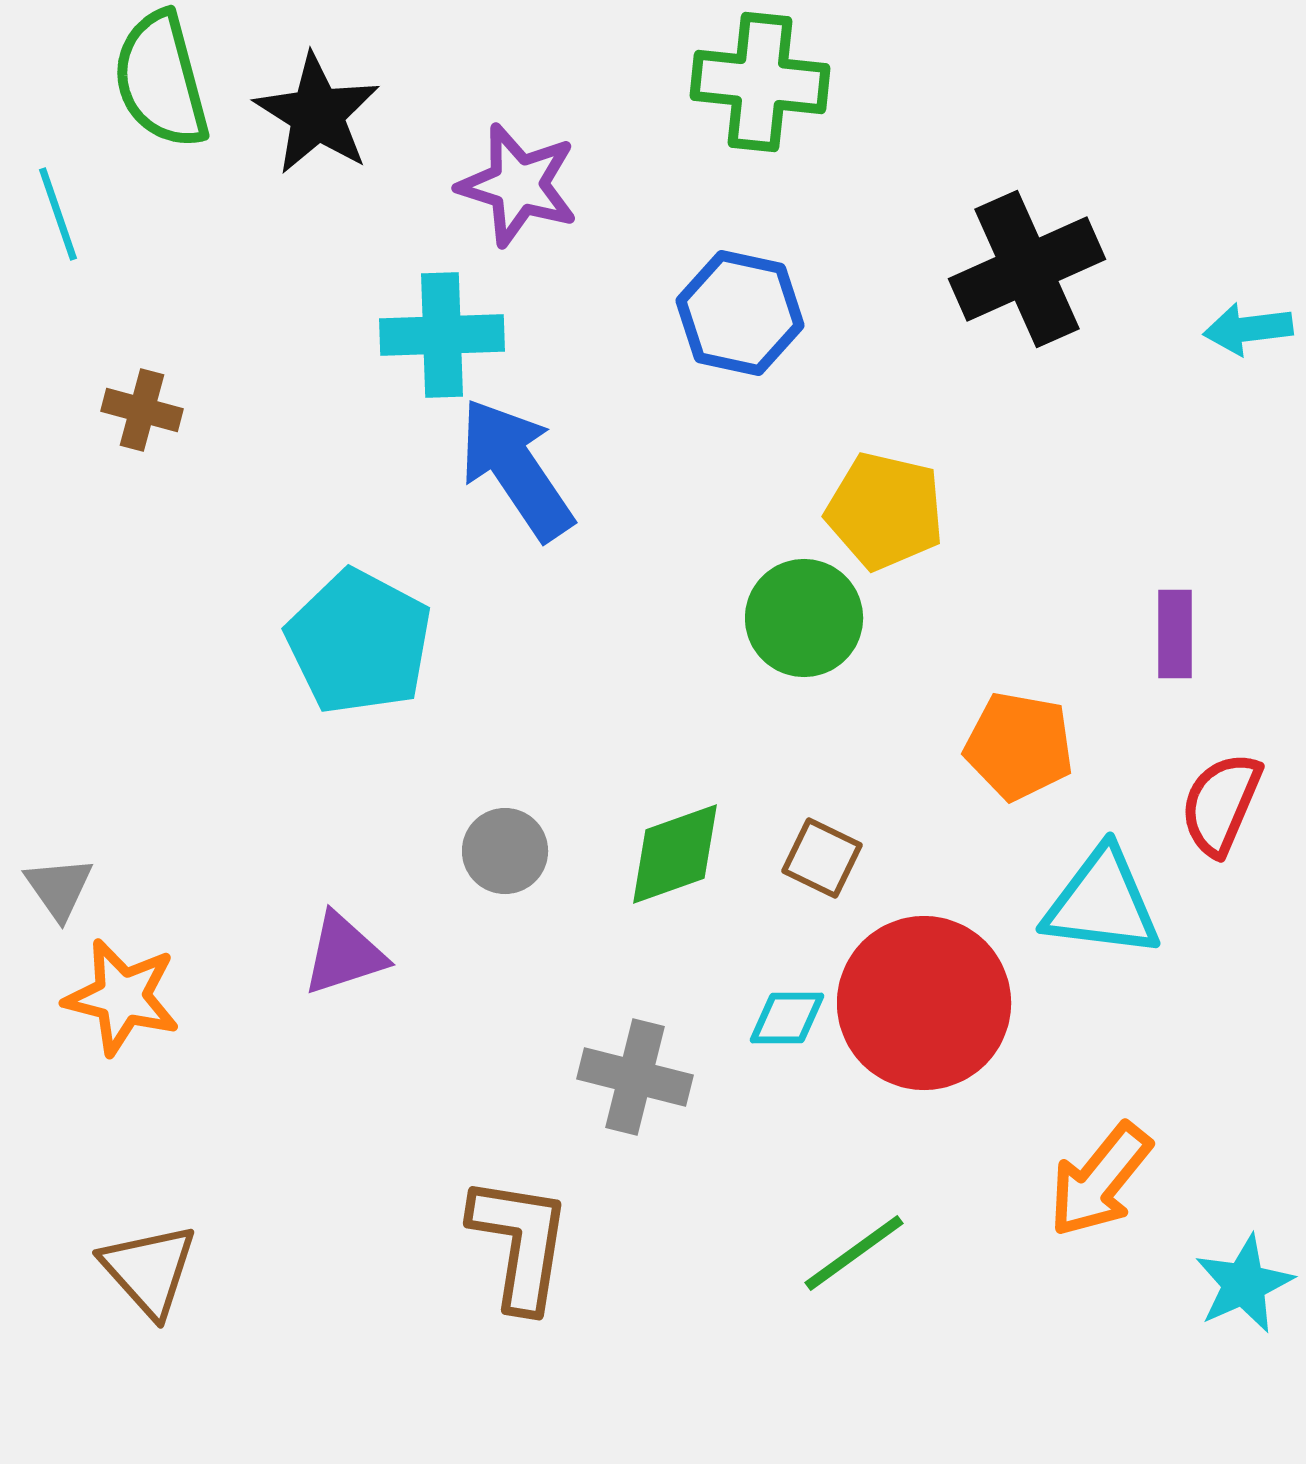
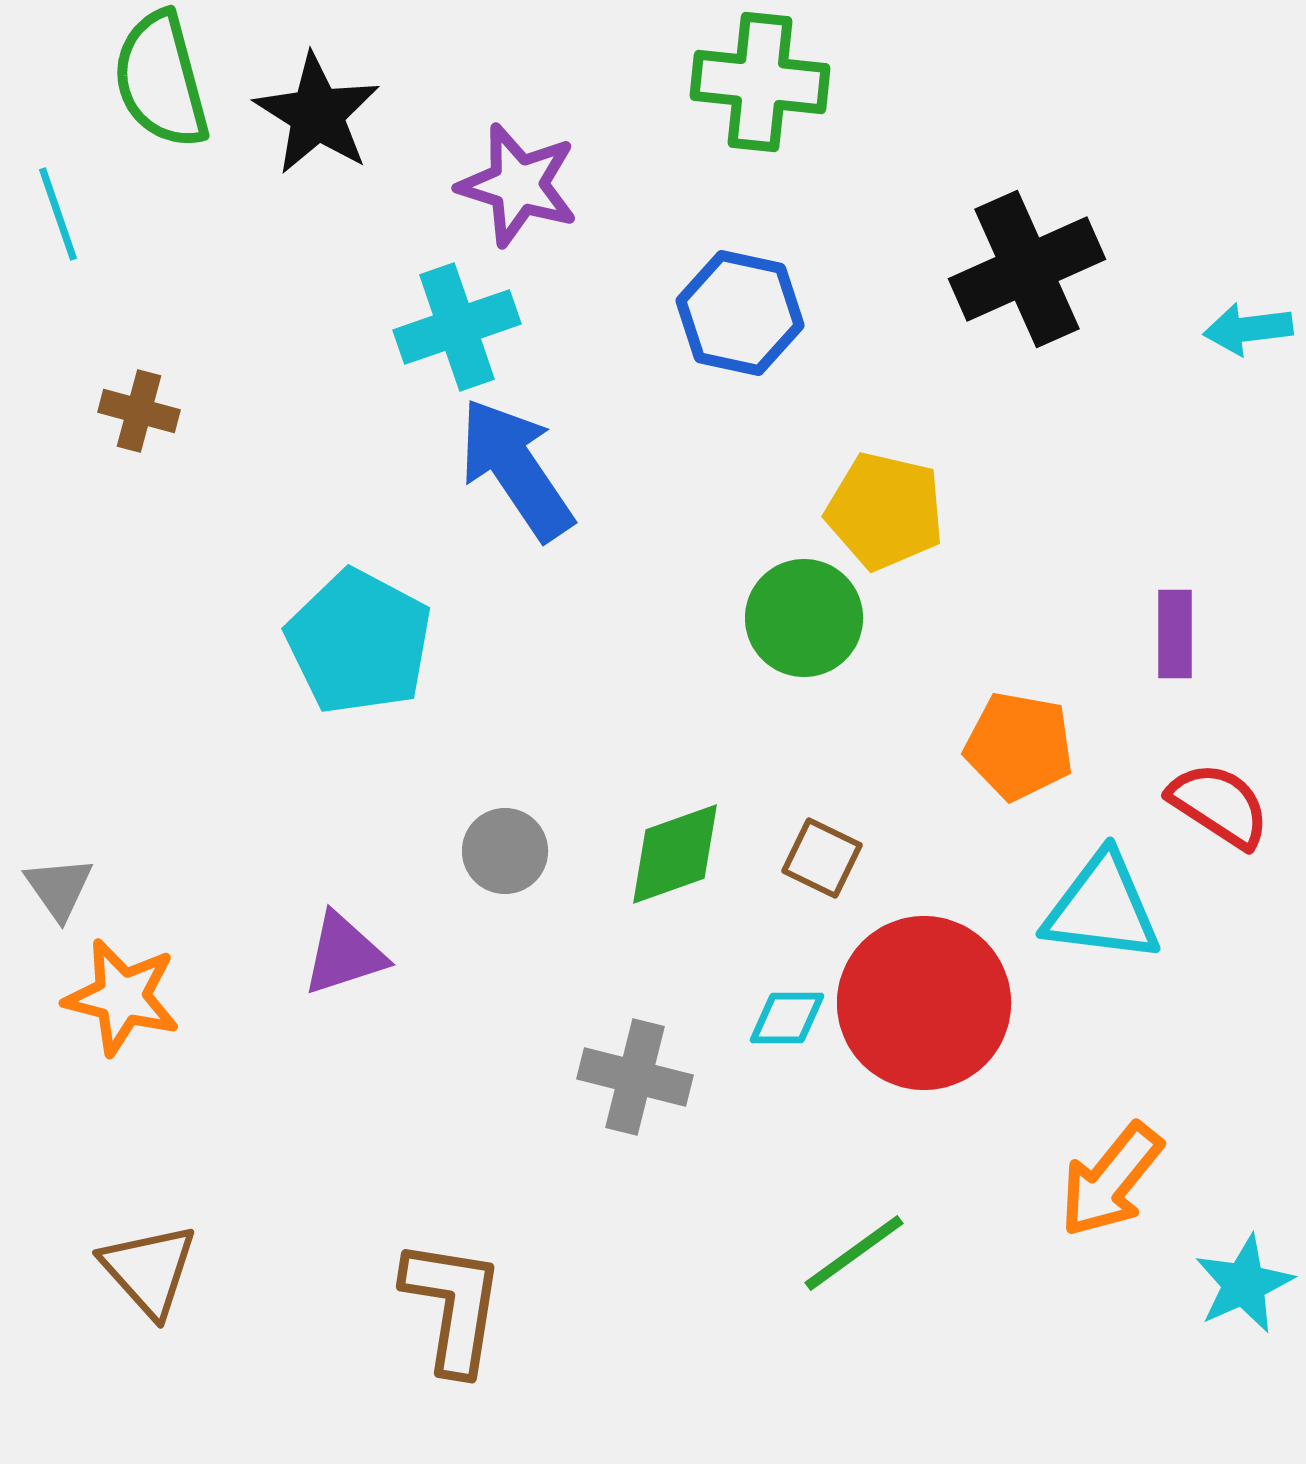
cyan cross: moved 15 px right, 8 px up; rotated 17 degrees counterclockwise
brown cross: moved 3 px left, 1 px down
red semicircle: moved 2 px left, 1 px down; rotated 100 degrees clockwise
cyan triangle: moved 5 px down
orange arrow: moved 11 px right
brown L-shape: moved 67 px left, 63 px down
